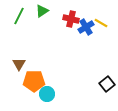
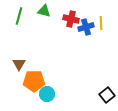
green triangle: moved 2 px right; rotated 48 degrees clockwise
green line: rotated 12 degrees counterclockwise
yellow line: rotated 56 degrees clockwise
blue cross: rotated 14 degrees clockwise
black square: moved 11 px down
